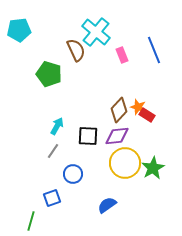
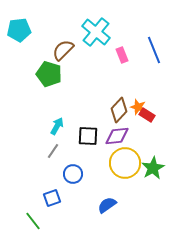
brown semicircle: moved 13 px left; rotated 110 degrees counterclockwise
green line: moved 2 px right; rotated 54 degrees counterclockwise
